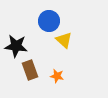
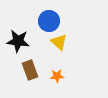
yellow triangle: moved 5 px left, 2 px down
black star: moved 2 px right, 5 px up
orange star: rotated 16 degrees counterclockwise
